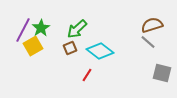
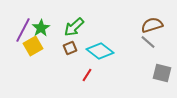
green arrow: moved 3 px left, 2 px up
